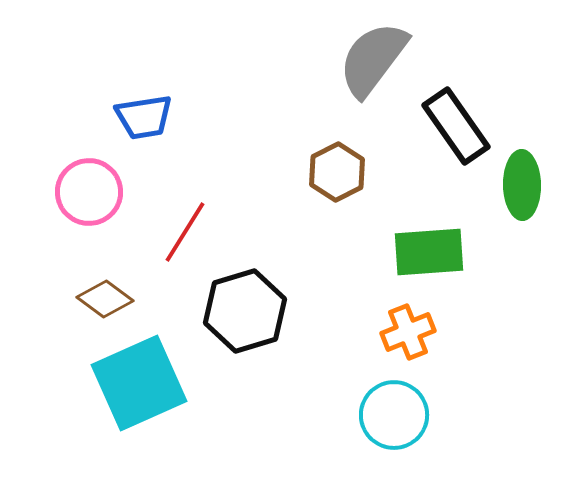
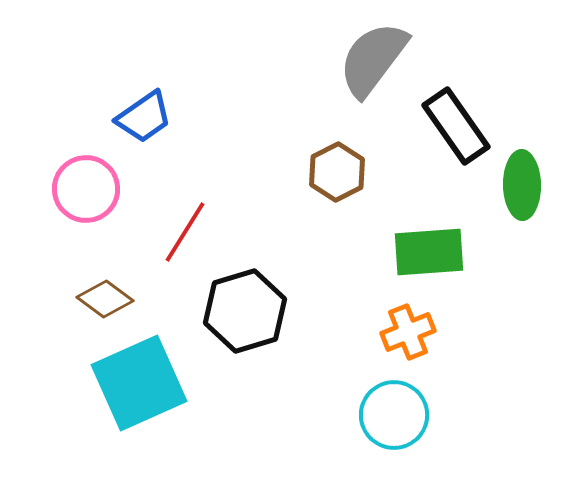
blue trapezoid: rotated 26 degrees counterclockwise
pink circle: moved 3 px left, 3 px up
